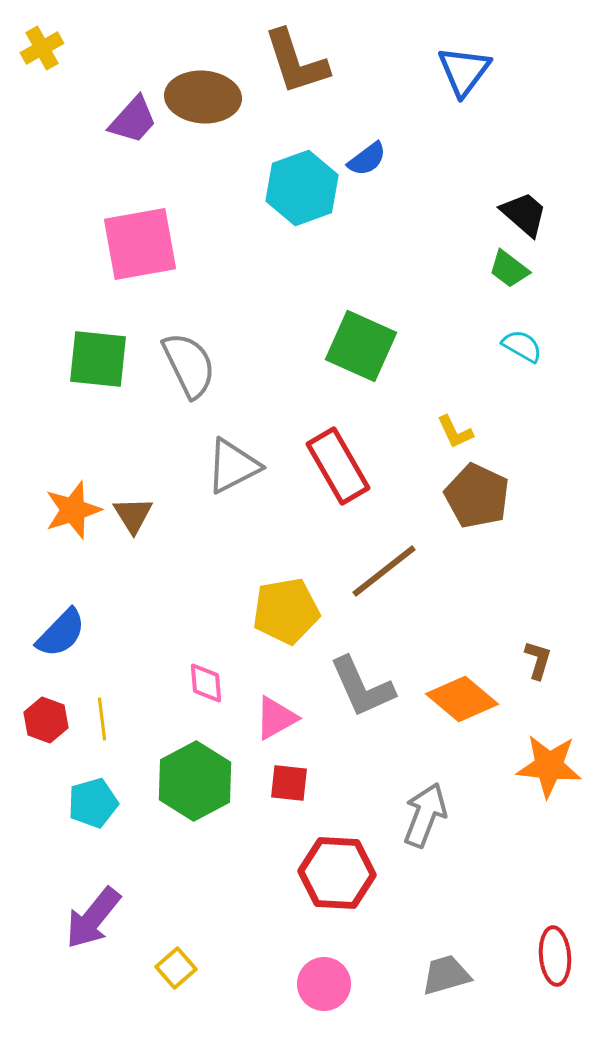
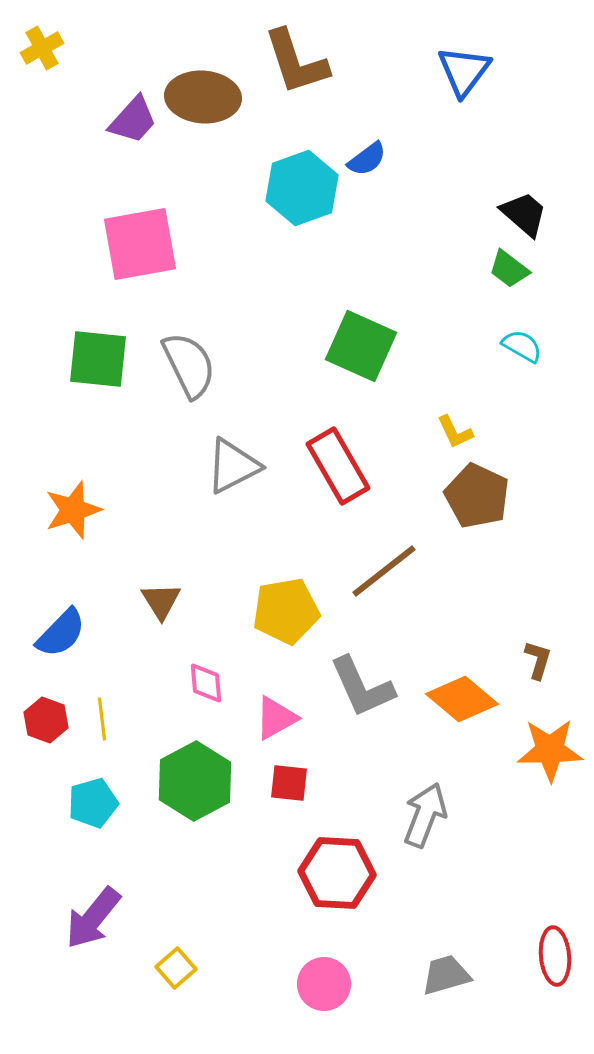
brown triangle at (133, 515): moved 28 px right, 86 px down
orange star at (549, 766): moved 1 px right, 16 px up; rotated 6 degrees counterclockwise
